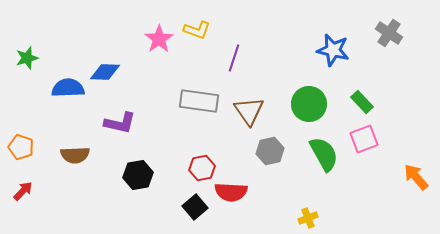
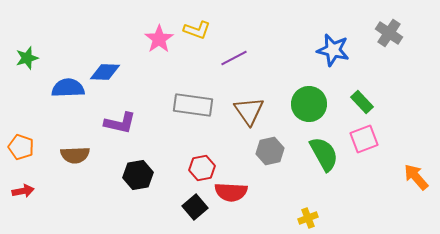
purple line: rotated 44 degrees clockwise
gray rectangle: moved 6 px left, 4 px down
red arrow: rotated 35 degrees clockwise
